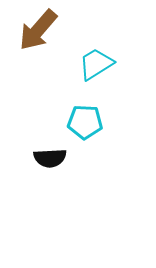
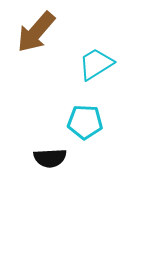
brown arrow: moved 2 px left, 2 px down
